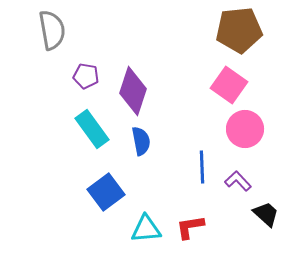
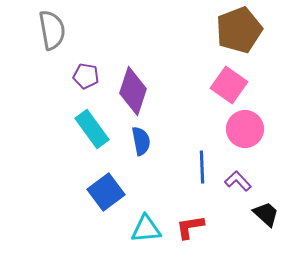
brown pentagon: rotated 15 degrees counterclockwise
